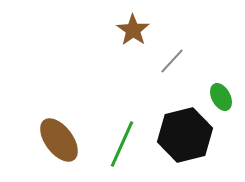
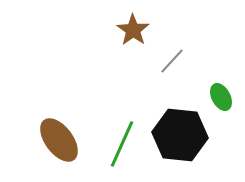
black hexagon: moved 5 px left; rotated 20 degrees clockwise
